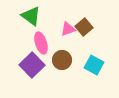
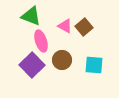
green triangle: rotated 15 degrees counterclockwise
pink triangle: moved 3 px left, 3 px up; rotated 49 degrees clockwise
pink ellipse: moved 2 px up
cyan square: rotated 24 degrees counterclockwise
